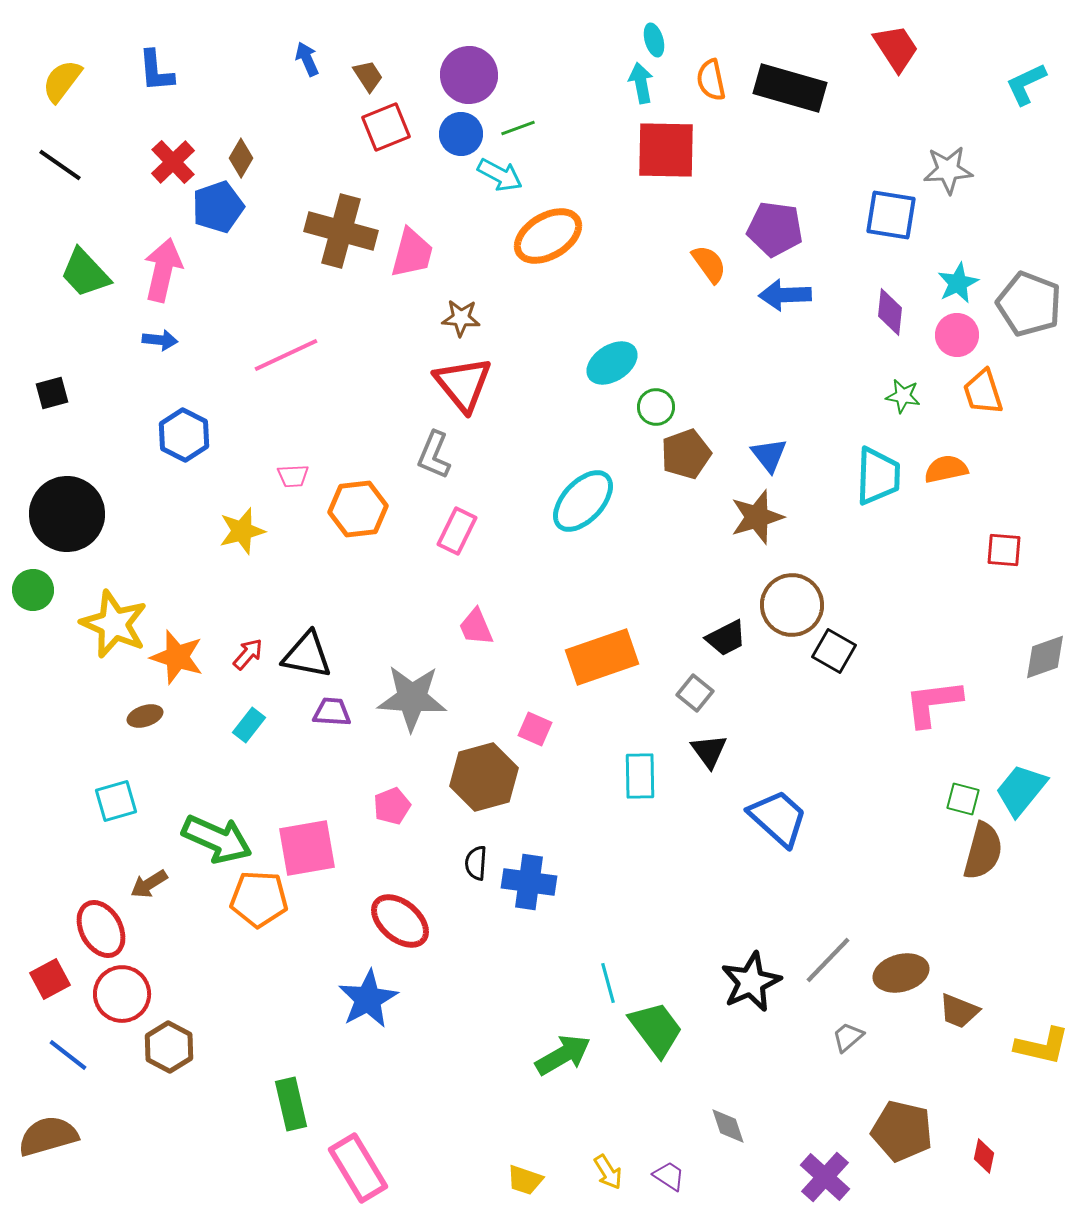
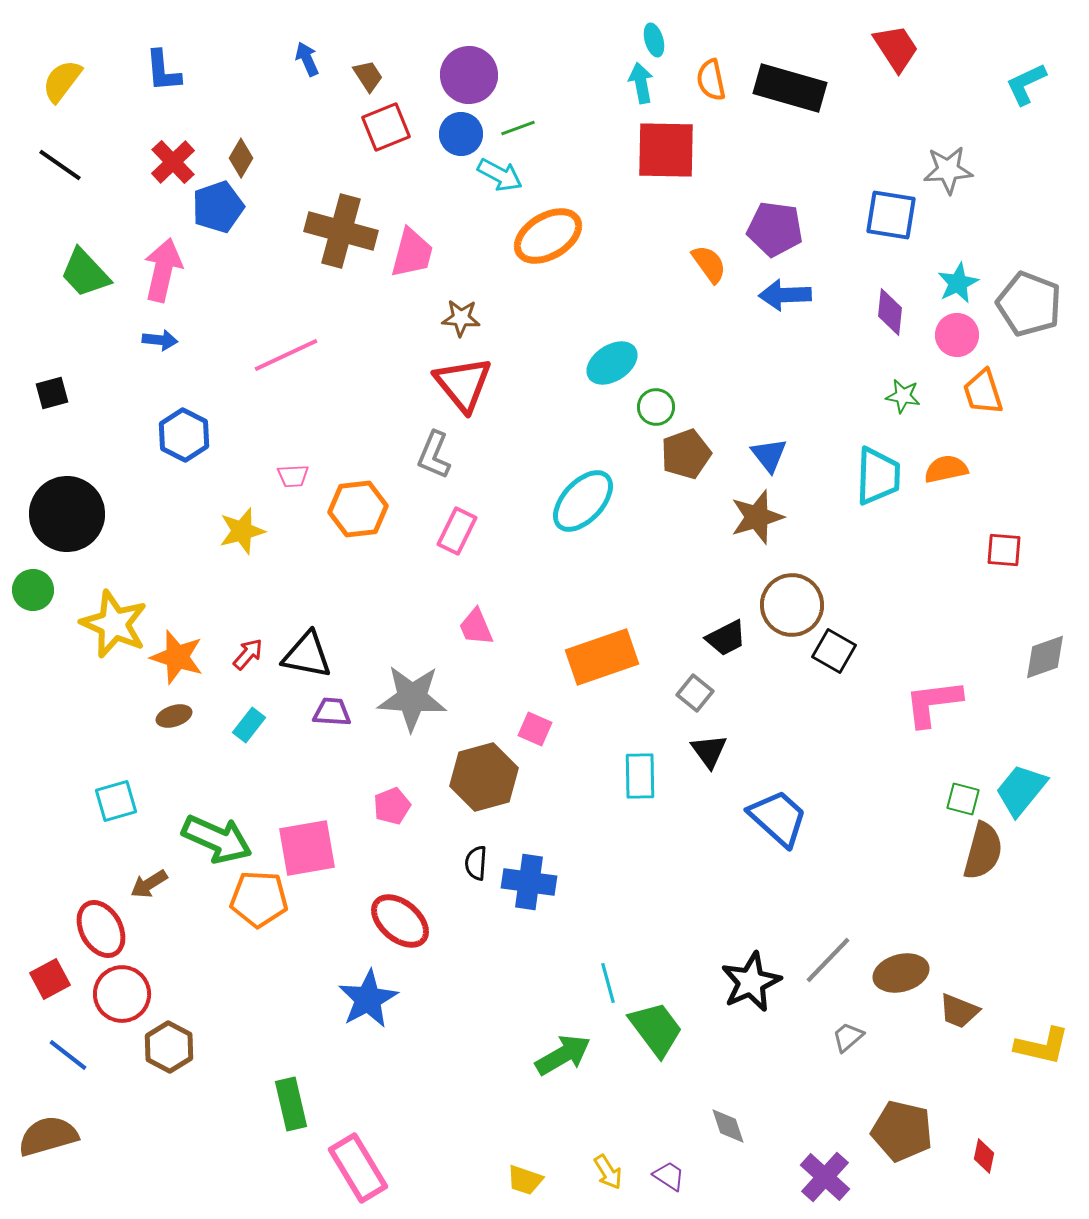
blue L-shape at (156, 71): moved 7 px right
brown ellipse at (145, 716): moved 29 px right
